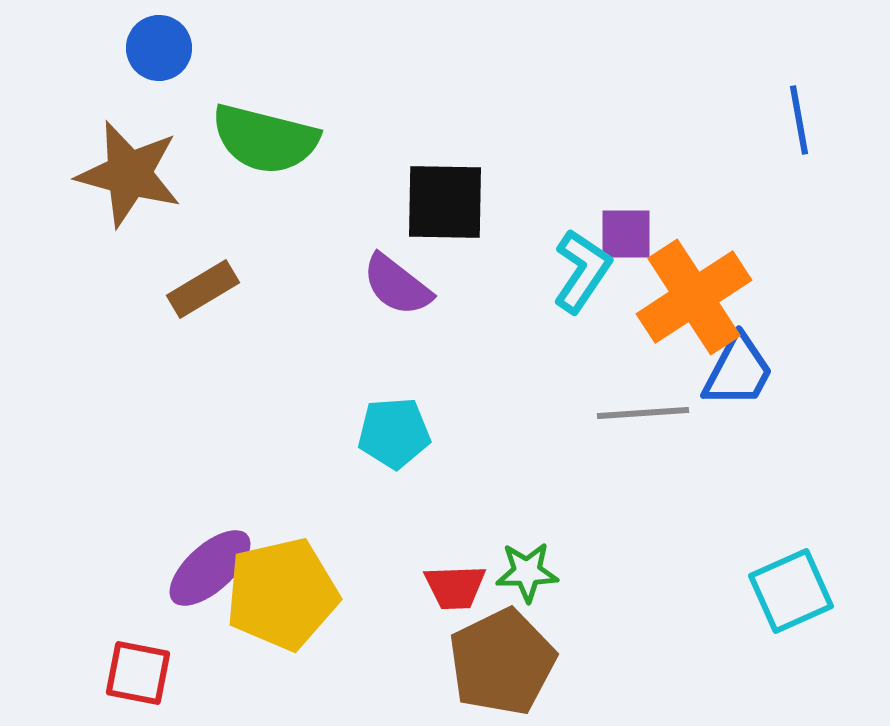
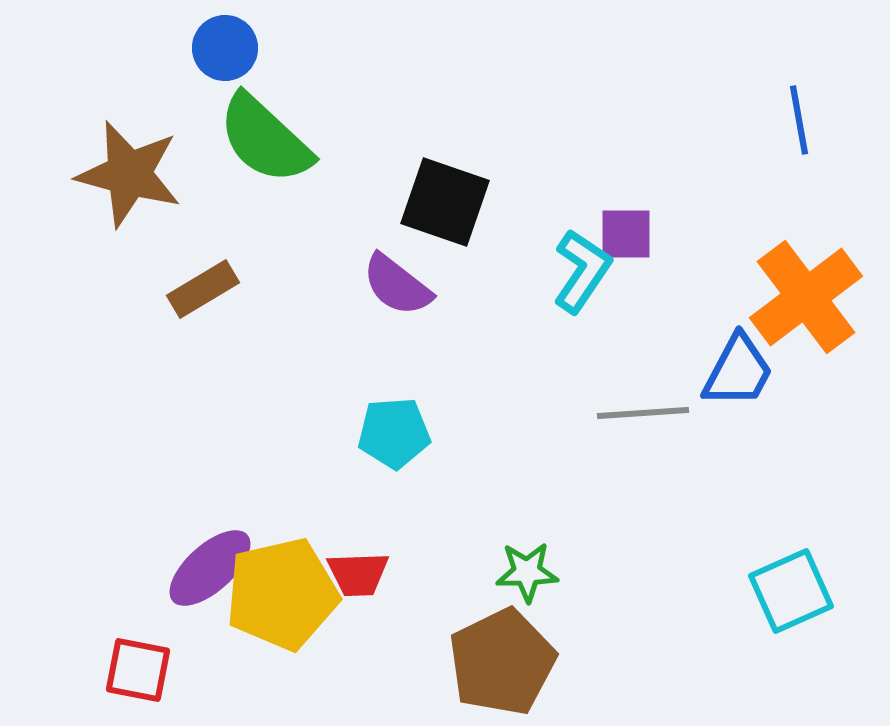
blue circle: moved 66 px right
green semicircle: rotated 29 degrees clockwise
black square: rotated 18 degrees clockwise
orange cross: moved 112 px right; rotated 4 degrees counterclockwise
red trapezoid: moved 97 px left, 13 px up
red square: moved 3 px up
